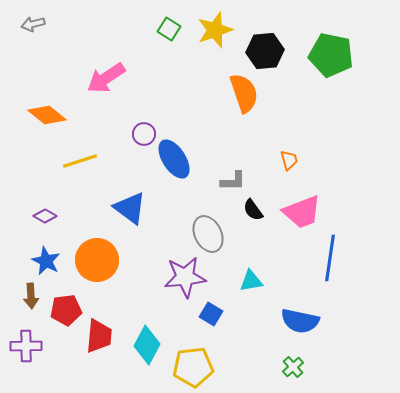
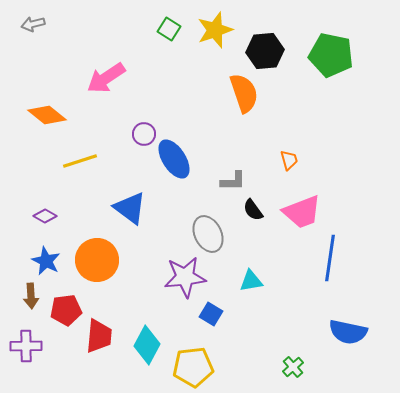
blue semicircle: moved 48 px right, 11 px down
